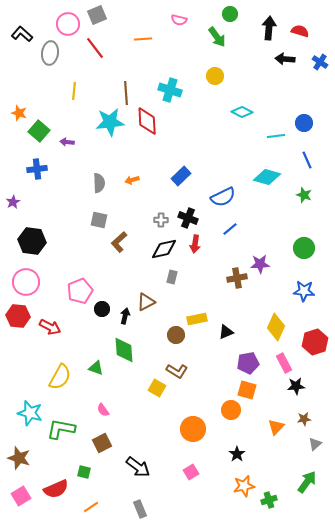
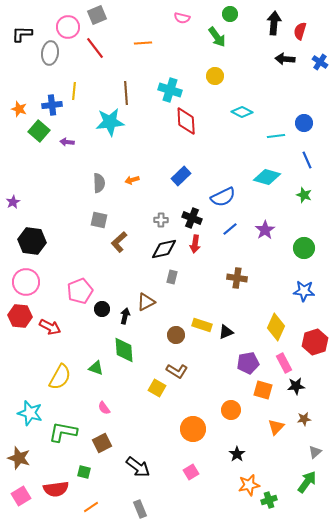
pink semicircle at (179, 20): moved 3 px right, 2 px up
pink circle at (68, 24): moved 3 px down
black arrow at (269, 28): moved 5 px right, 5 px up
red semicircle at (300, 31): rotated 90 degrees counterclockwise
black L-shape at (22, 34): rotated 40 degrees counterclockwise
orange line at (143, 39): moved 4 px down
orange star at (19, 113): moved 4 px up
red diamond at (147, 121): moved 39 px right
blue cross at (37, 169): moved 15 px right, 64 px up
black cross at (188, 218): moved 4 px right
purple star at (260, 264): moved 5 px right, 34 px up; rotated 30 degrees counterclockwise
brown cross at (237, 278): rotated 18 degrees clockwise
red hexagon at (18, 316): moved 2 px right
yellow rectangle at (197, 319): moved 5 px right, 6 px down; rotated 30 degrees clockwise
orange square at (247, 390): moved 16 px right
pink semicircle at (103, 410): moved 1 px right, 2 px up
green L-shape at (61, 429): moved 2 px right, 3 px down
gray triangle at (315, 444): moved 8 px down
orange star at (244, 486): moved 5 px right, 1 px up
red semicircle at (56, 489): rotated 15 degrees clockwise
